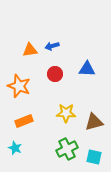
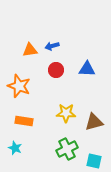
red circle: moved 1 px right, 4 px up
orange rectangle: rotated 30 degrees clockwise
cyan square: moved 4 px down
